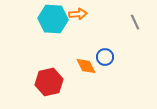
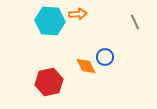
cyan hexagon: moved 3 px left, 2 px down
